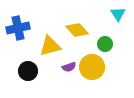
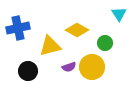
cyan triangle: moved 1 px right
yellow diamond: rotated 20 degrees counterclockwise
green circle: moved 1 px up
